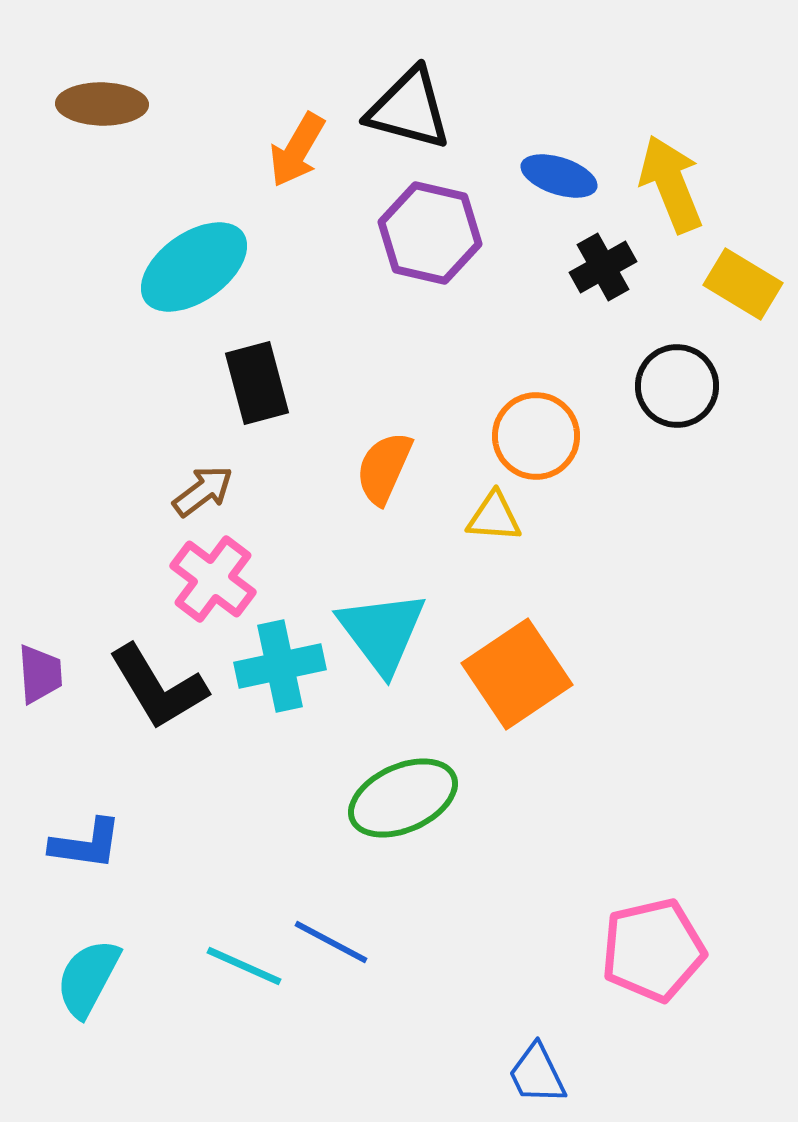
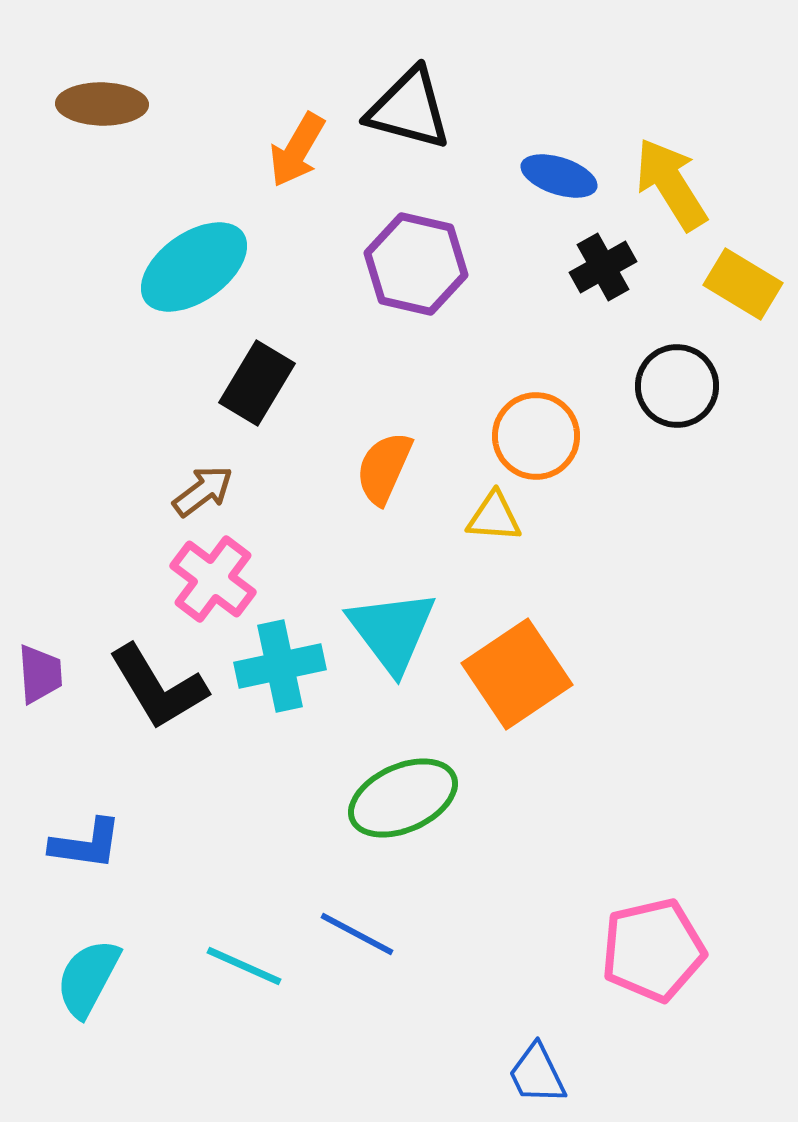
yellow arrow: rotated 10 degrees counterclockwise
purple hexagon: moved 14 px left, 31 px down
black rectangle: rotated 46 degrees clockwise
cyan triangle: moved 10 px right, 1 px up
blue line: moved 26 px right, 8 px up
